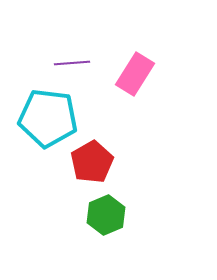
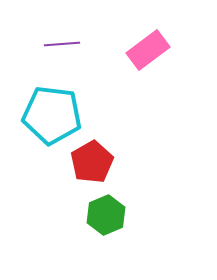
purple line: moved 10 px left, 19 px up
pink rectangle: moved 13 px right, 24 px up; rotated 21 degrees clockwise
cyan pentagon: moved 4 px right, 3 px up
